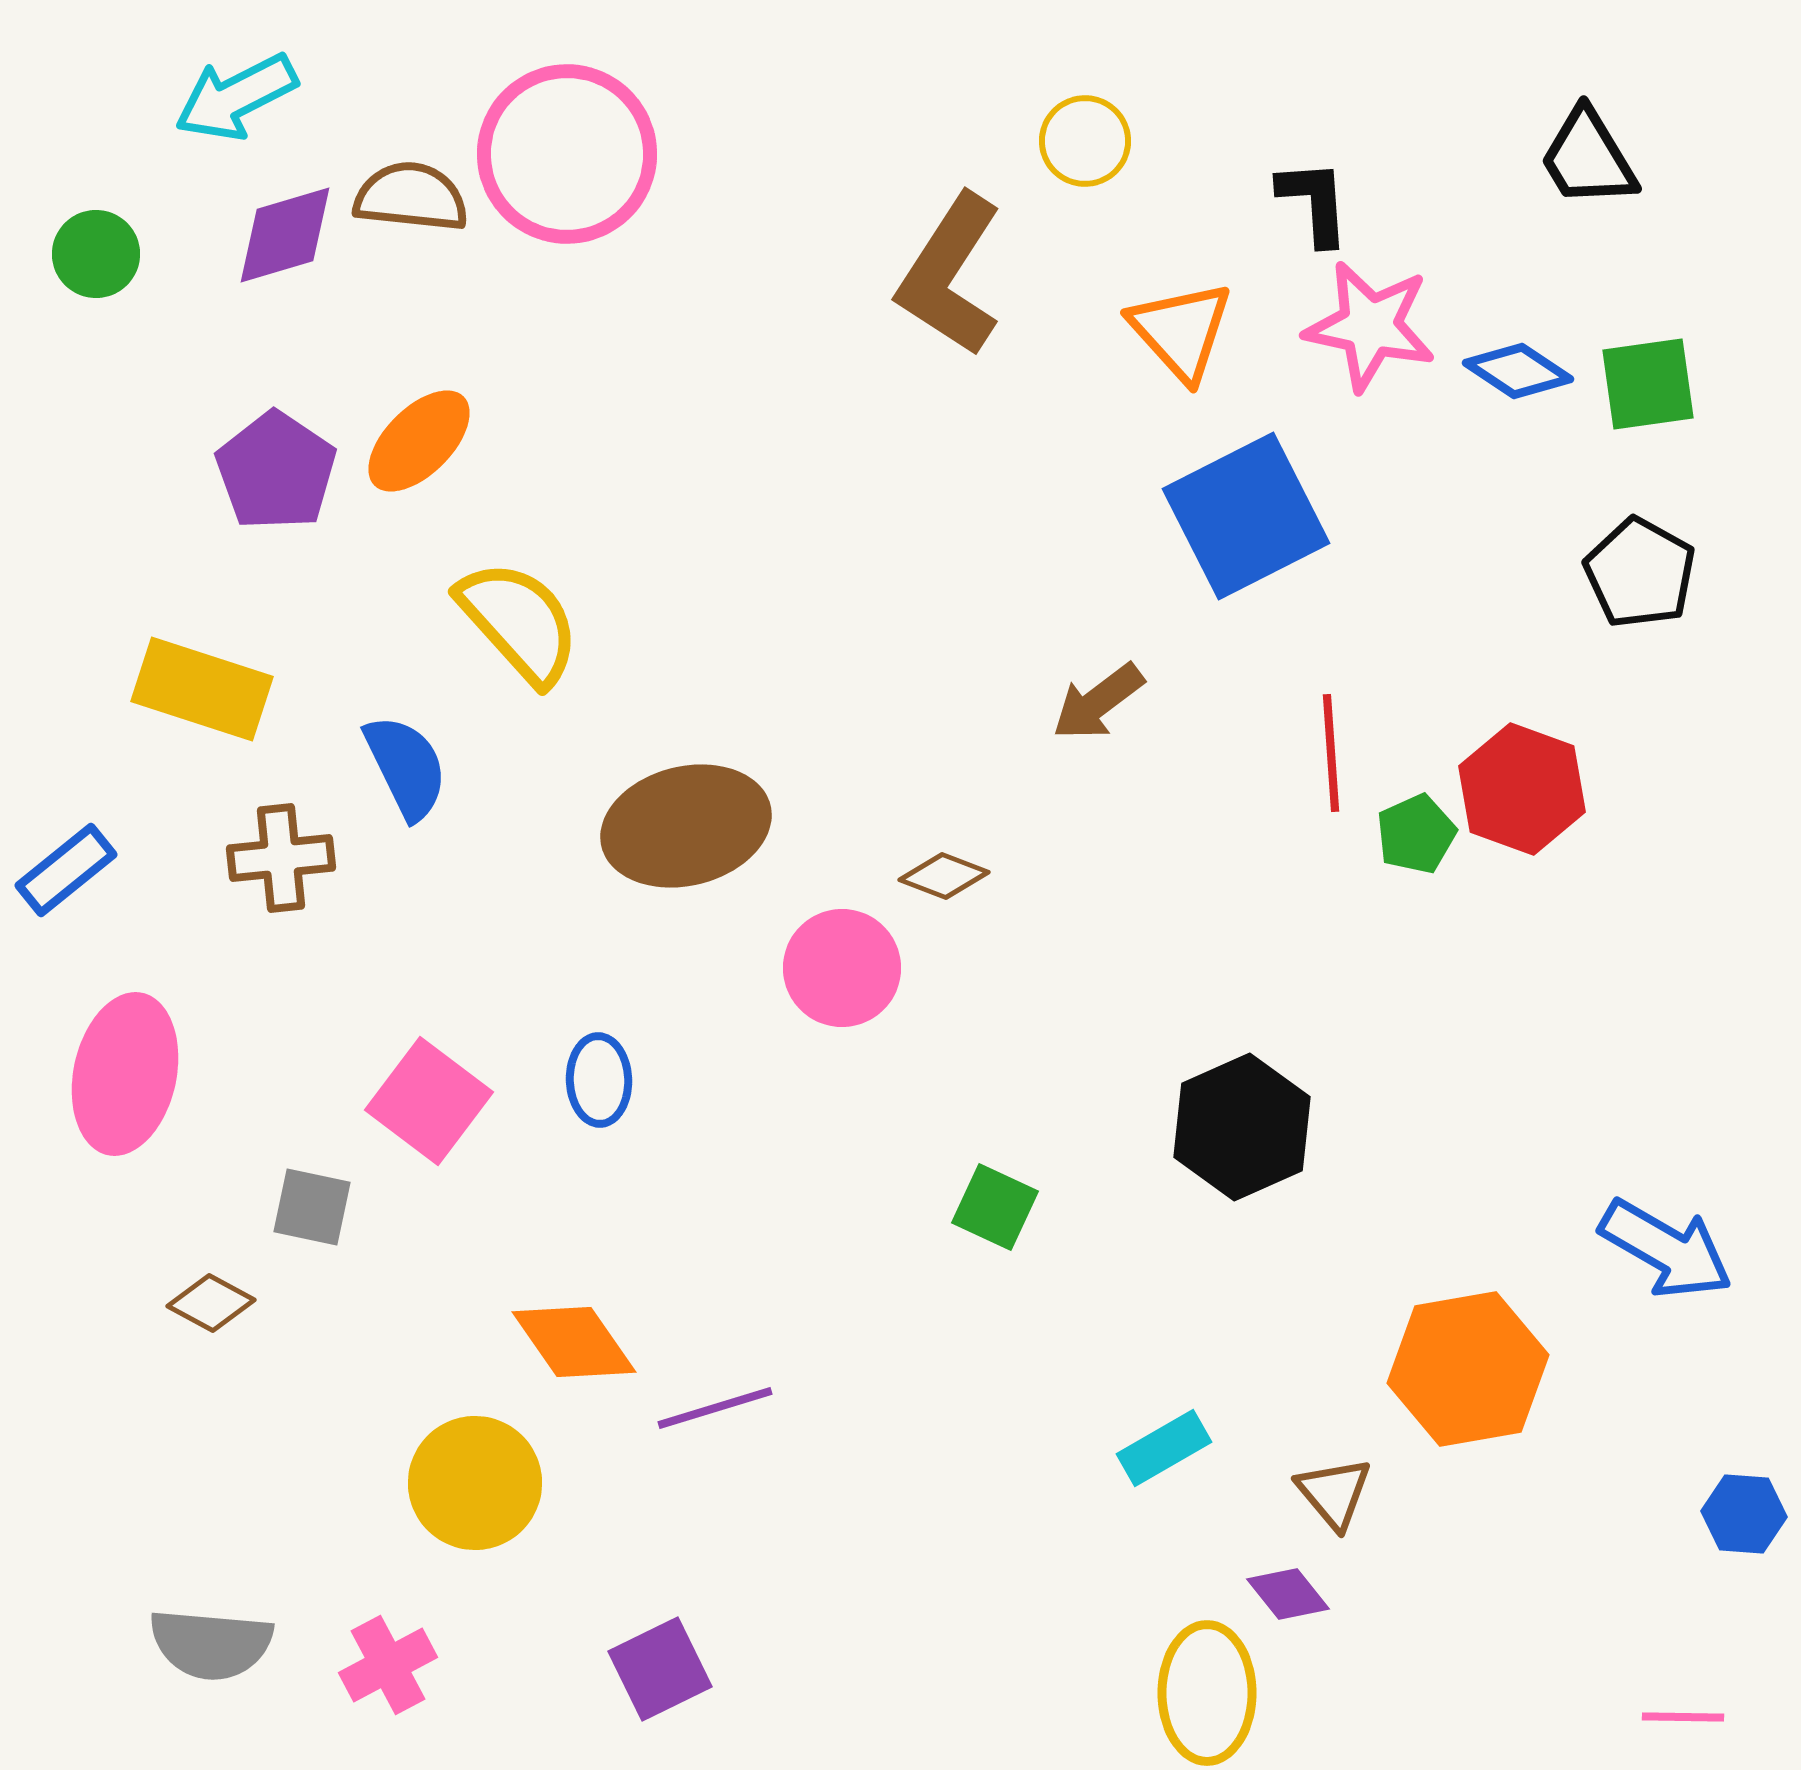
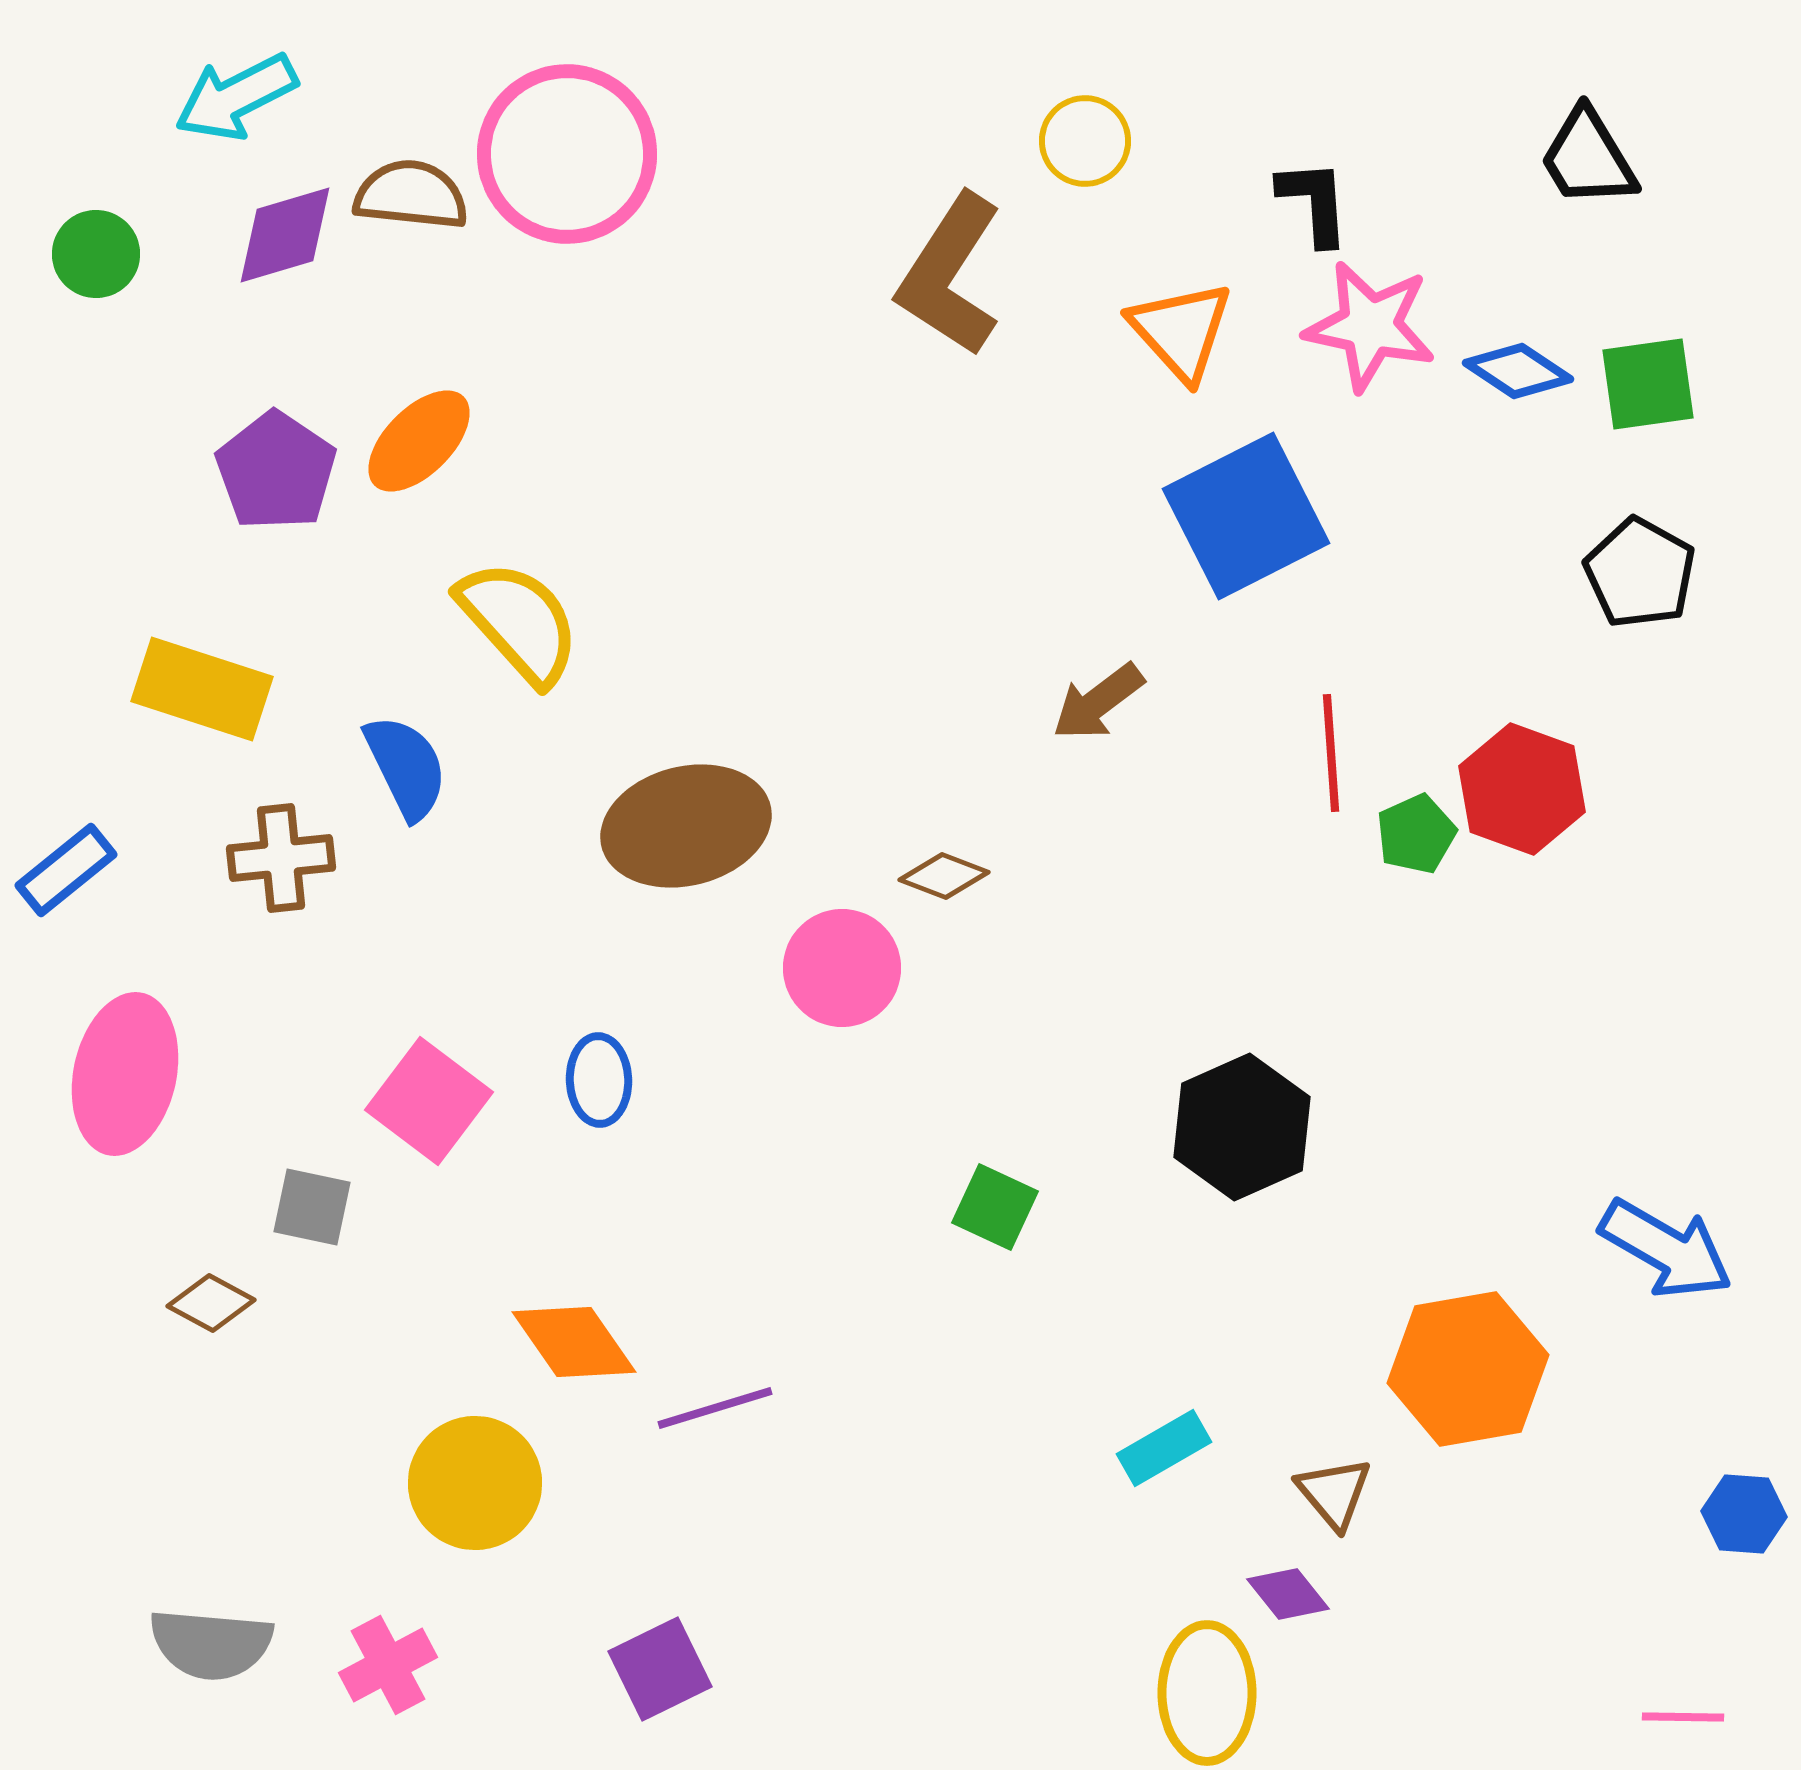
brown semicircle at (411, 197): moved 2 px up
